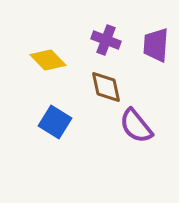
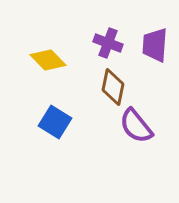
purple cross: moved 2 px right, 3 px down
purple trapezoid: moved 1 px left
brown diamond: moved 7 px right; rotated 24 degrees clockwise
